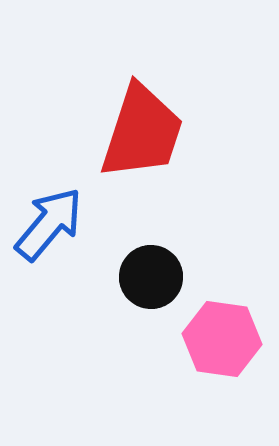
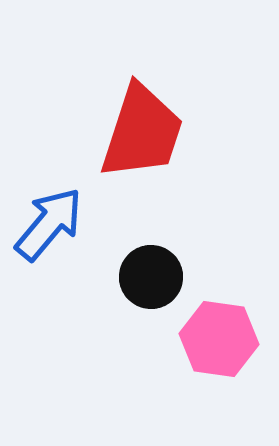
pink hexagon: moved 3 px left
